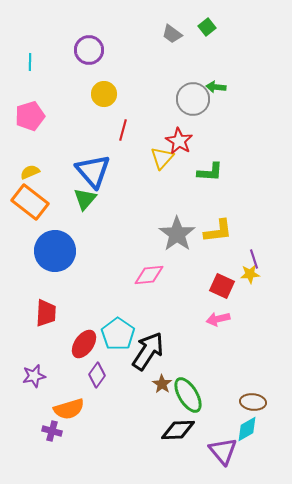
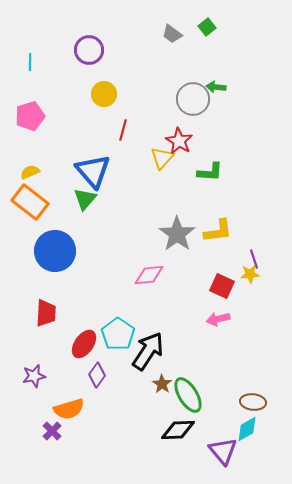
purple cross: rotated 30 degrees clockwise
